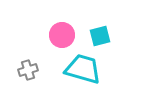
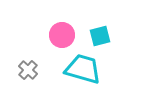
gray cross: rotated 30 degrees counterclockwise
